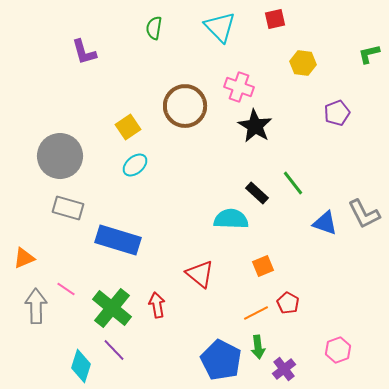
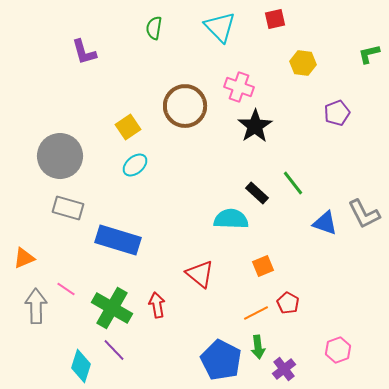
black star: rotated 8 degrees clockwise
green cross: rotated 9 degrees counterclockwise
